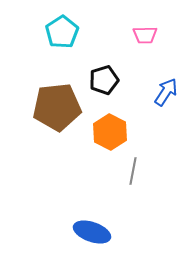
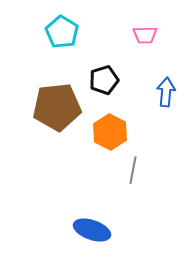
cyan pentagon: rotated 8 degrees counterclockwise
blue arrow: rotated 28 degrees counterclockwise
gray line: moved 1 px up
blue ellipse: moved 2 px up
